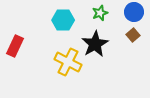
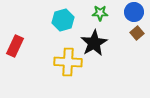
green star: rotated 21 degrees clockwise
cyan hexagon: rotated 15 degrees counterclockwise
brown square: moved 4 px right, 2 px up
black star: moved 1 px left, 1 px up
yellow cross: rotated 24 degrees counterclockwise
